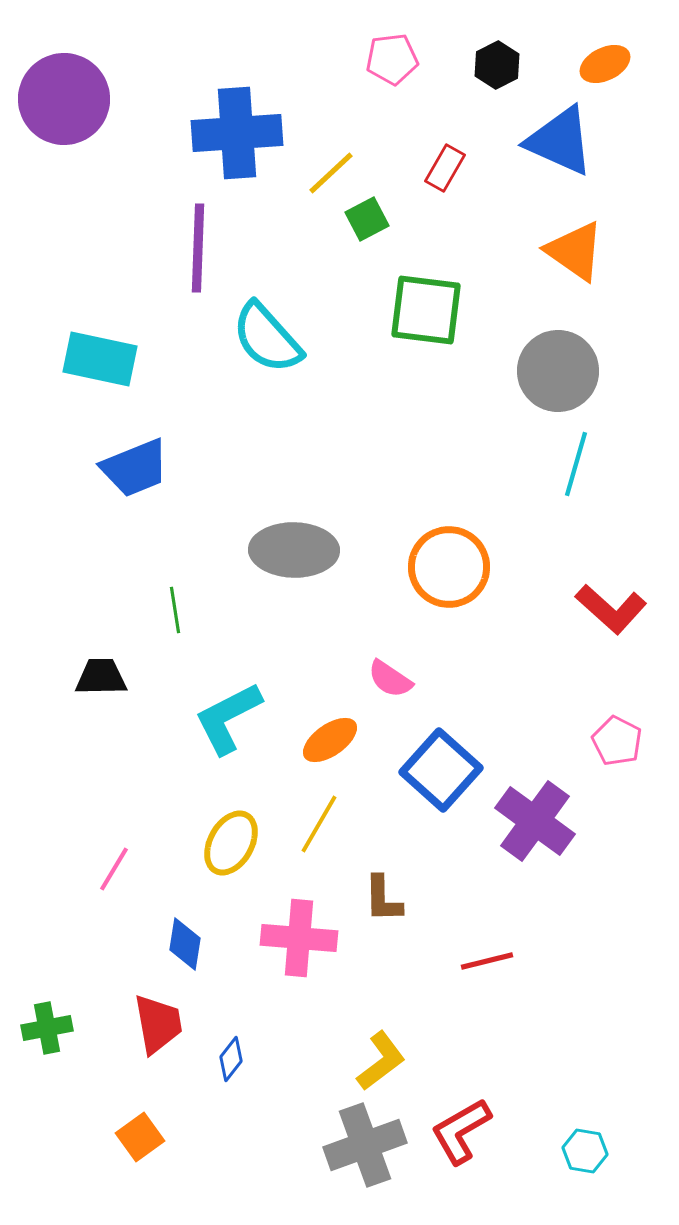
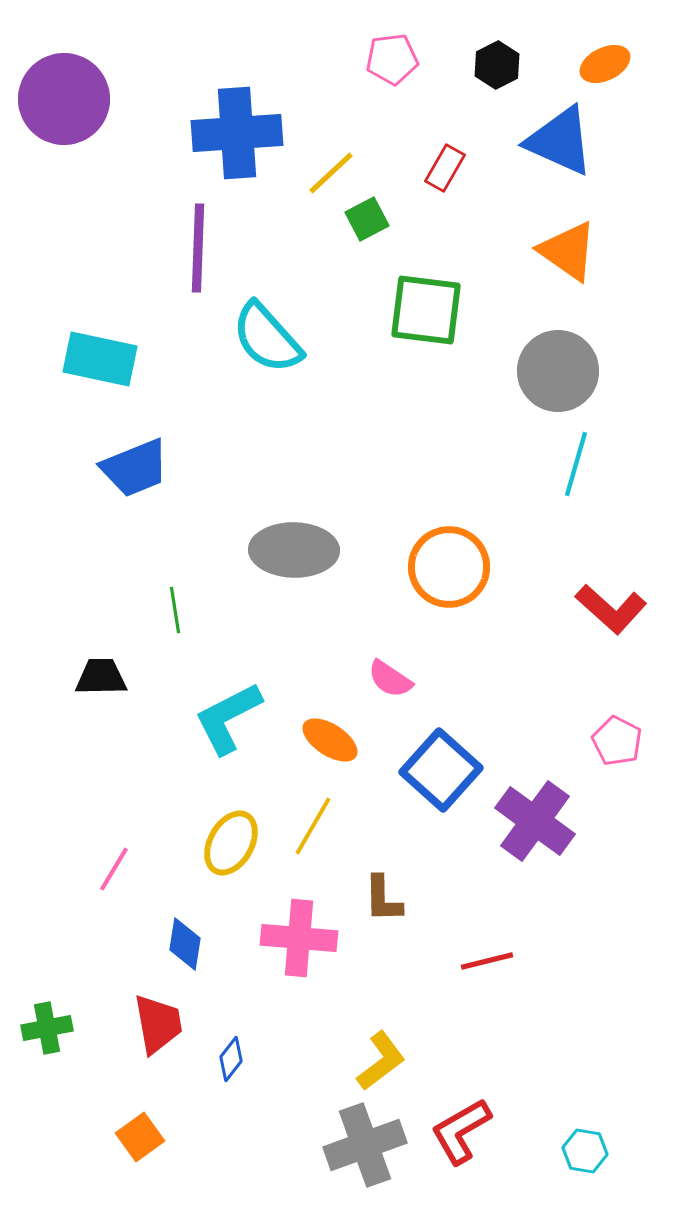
orange triangle at (575, 251): moved 7 px left
orange ellipse at (330, 740): rotated 68 degrees clockwise
yellow line at (319, 824): moved 6 px left, 2 px down
